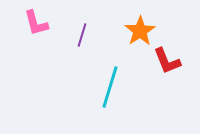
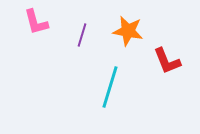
pink L-shape: moved 1 px up
orange star: moved 12 px left; rotated 28 degrees counterclockwise
